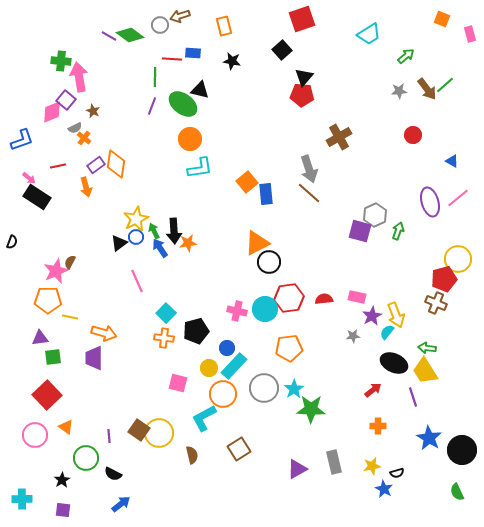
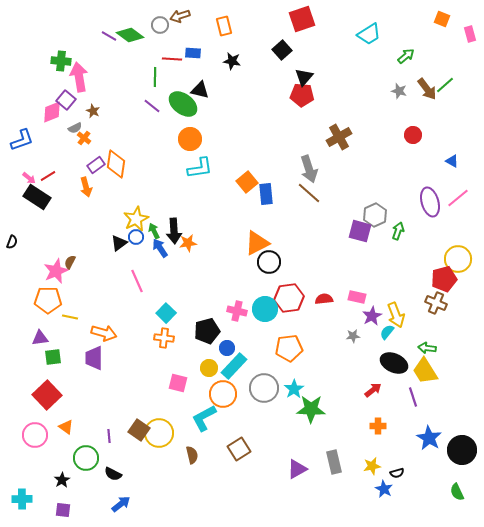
gray star at (399, 91): rotated 21 degrees clockwise
purple line at (152, 106): rotated 72 degrees counterclockwise
red line at (58, 166): moved 10 px left, 10 px down; rotated 21 degrees counterclockwise
black pentagon at (196, 331): moved 11 px right
